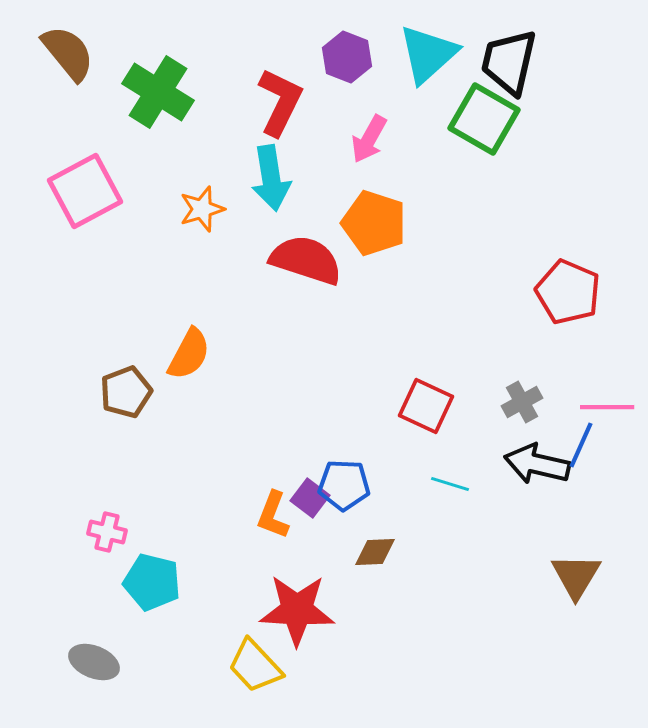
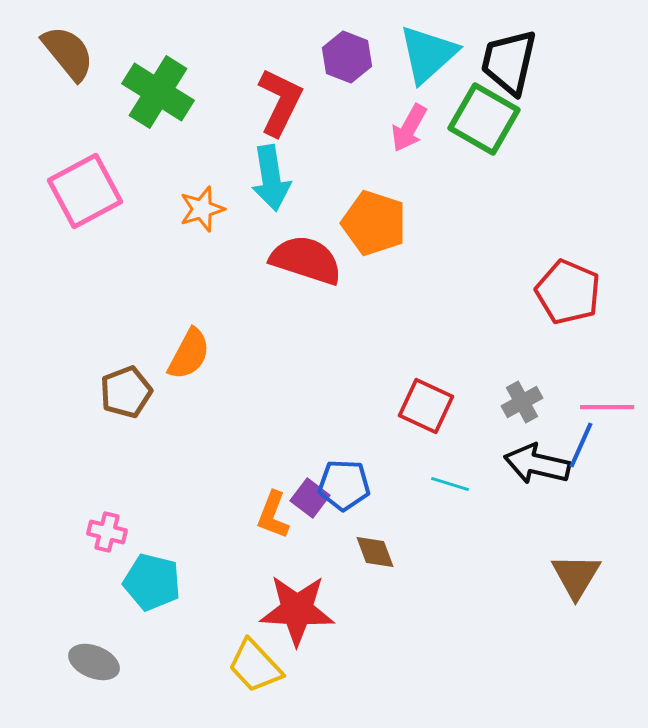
pink arrow: moved 40 px right, 11 px up
brown diamond: rotated 72 degrees clockwise
